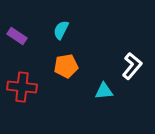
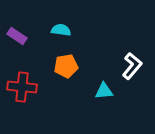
cyan semicircle: rotated 72 degrees clockwise
